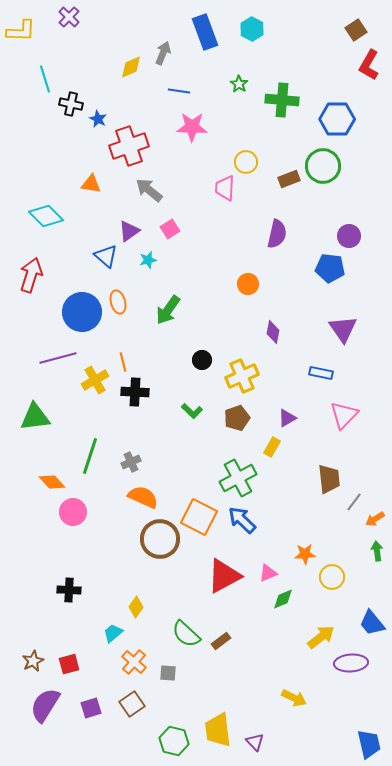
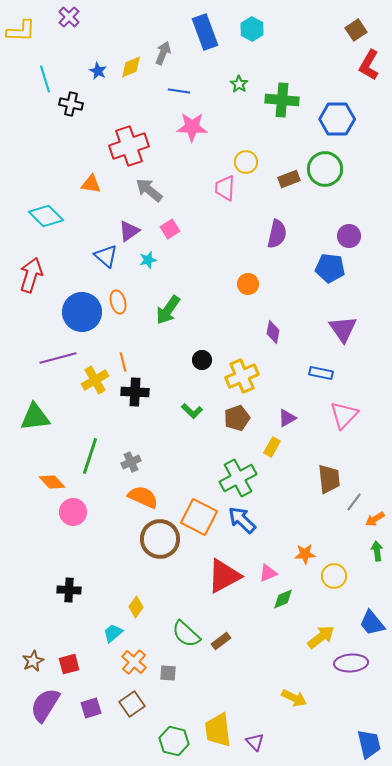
blue star at (98, 119): moved 48 px up
green circle at (323, 166): moved 2 px right, 3 px down
yellow circle at (332, 577): moved 2 px right, 1 px up
